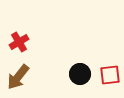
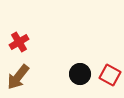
red square: rotated 35 degrees clockwise
